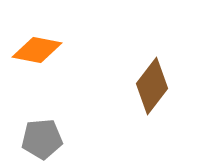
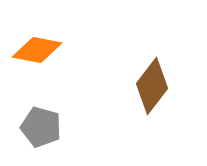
gray pentagon: moved 1 px left, 12 px up; rotated 21 degrees clockwise
